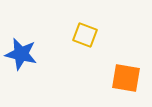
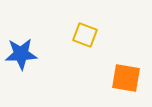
blue star: rotated 16 degrees counterclockwise
